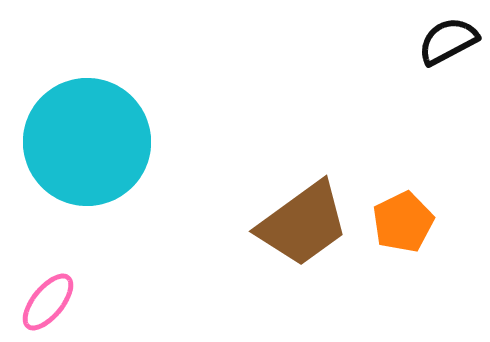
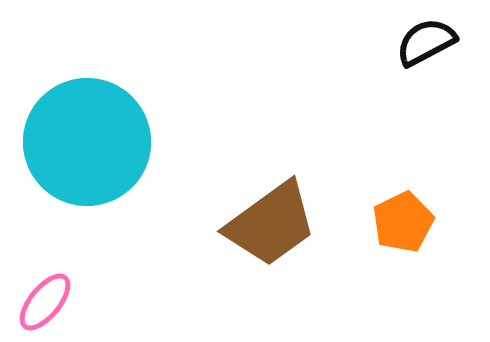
black semicircle: moved 22 px left, 1 px down
brown trapezoid: moved 32 px left
pink ellipse: moved 3 px left
